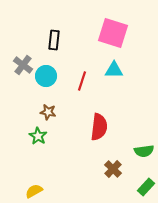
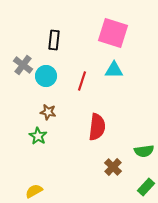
red semicircle: moved 2 px left
brown cross: moved 2 px up
